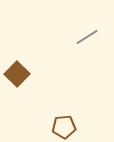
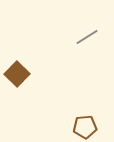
brown pentagon: moved 21 px right
